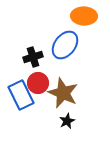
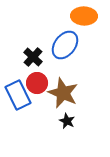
black cross: rotated 30 degrees counterclockwise
red circle: moved 1 px left
blue rectangle: moved 3 px left
black star: rotated 21 degrees counterclockwise
